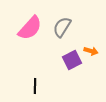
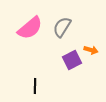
pink semicircle: rotated 8 degrees clockwise
orange arrow: moved 1 px up
